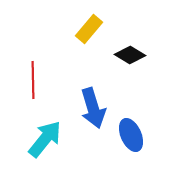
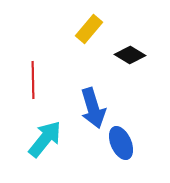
blue ellipse: moved 10 px left, 8 px down
